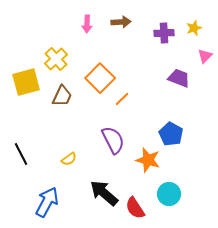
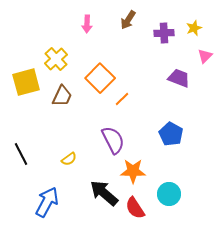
brown arrow: moved 7 px right, 2 px up; rotated 126 degrees clockwise
orange star: moved 15 px left, 11 px down; rotated 15 degrees counterclockwise
